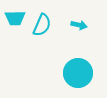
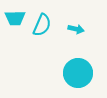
cyan arrow: moved 3 px left, 4 px down
